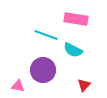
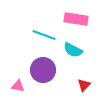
cyan line: moved 2 px left
